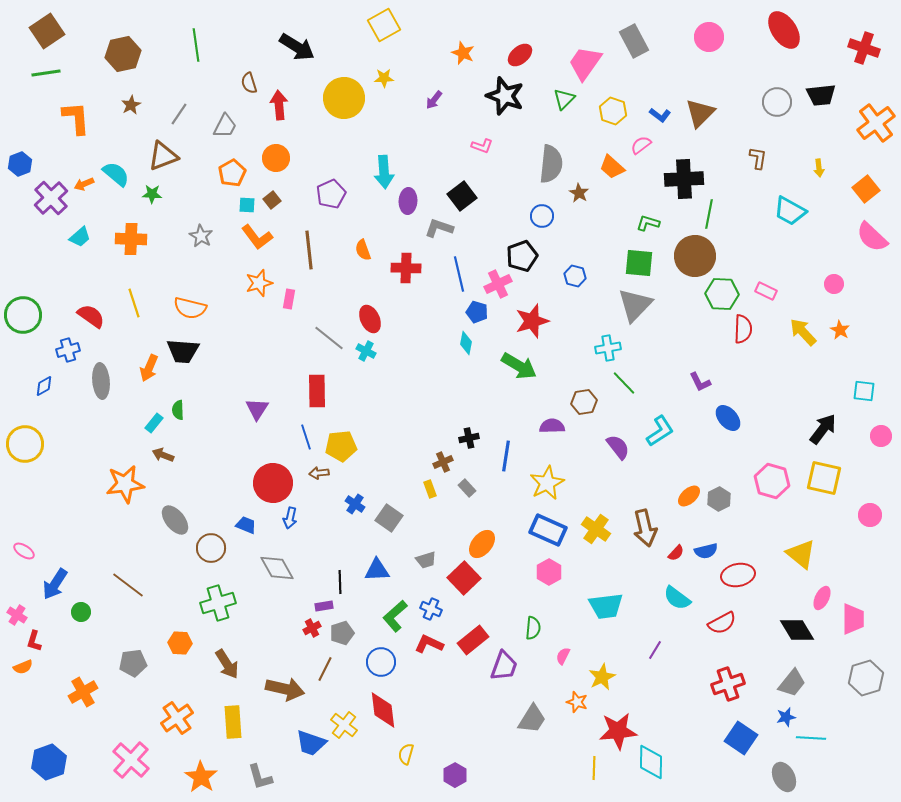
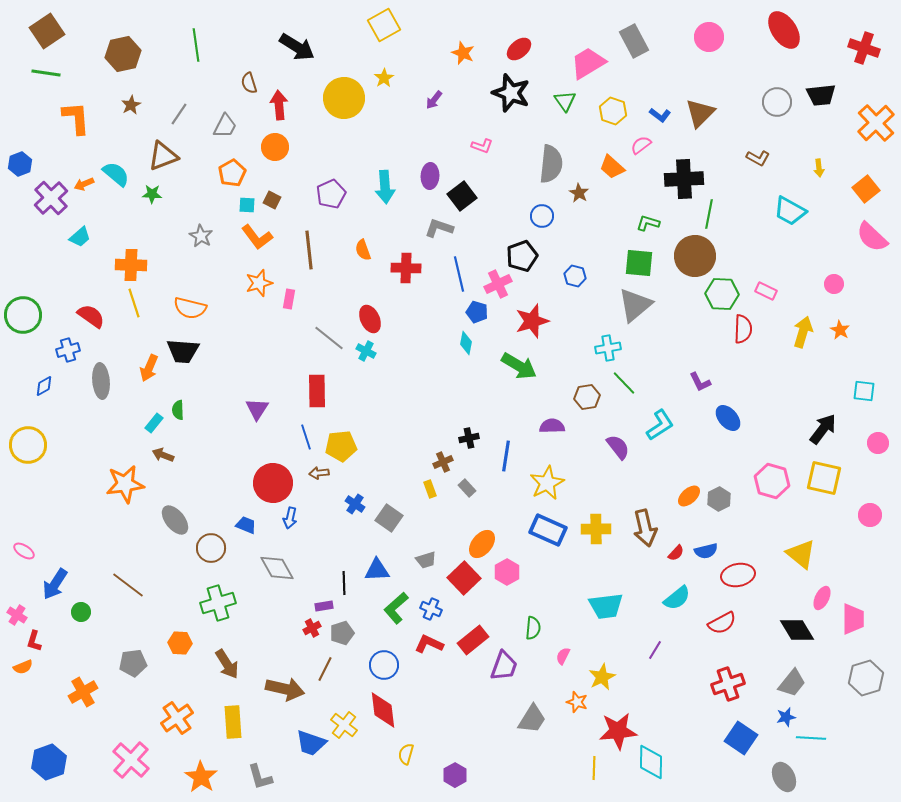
red ellipse at (520, 55): moved 1 px left, 6 px up
pink trapezoid at (585, 63): moved 3 px right; rotated 24 degrees clockwise
green line at (46, 73): rotated 16 degrees clockwise
yellow star at (384, 78): rotated 30 degrees counterclockwise
black star at (505, 96): moved 6 px right, 3 px up
green triangle at (564, 99): moved 1 px right, 2 px down; rotated 20 degrees counterclockwise
orange cross at (876, 123): rotated 6 degrees counterclockwise
orange circle at (276, 158): moved 1 px left, 11 px up
brown L-shape at (758, 158): rotated 110 degrees clockwise
cyan arrow at (384, 172): moved 1 px right, 15 px down
brown square at (272, 200): rotated 24 degrees counterclockwise
purple ellipse at (408, 201): moved 22 px right, 25 px up
orange cross at (131, 239): moved 26 px down
gray triangle at (635, 305): rotated 6 degrees clockwise
yellow arrow at (803, 332): rotated 60 degrees clockwise
brown hexagon at (584, 402): moved 3 px right, 5 px up
cyan L-shape at (660, 431): moved 6 px up
pink circle at (881, 436): moved 3 px left, 7 px down
yellow circle at (25, 444): moved 3 px right, 1 px down
yellow cross at (596, 529): rotated 36 degrees counterclockwise
pink hexagon at (549, 572): moved 42 px left
black line at (340, 582): moved 4 px right, 1 px down
cyan semicircle at (677, 598): rotated 76 degrees counterclockwise
green L-shape at (395, 616): moved 1 px right, 8 px up
blue circle at (381, 662): moved 3 px right, 3 px down
